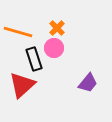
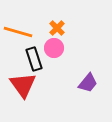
red triangle: moved 1 px right; rotated 24 degrees counterclockwise
